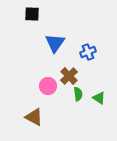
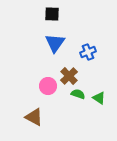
black square: moved 20 px right
green semicircle: rotated 64 degrees counterclockwise
